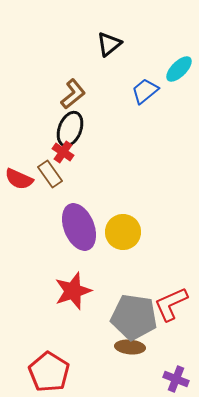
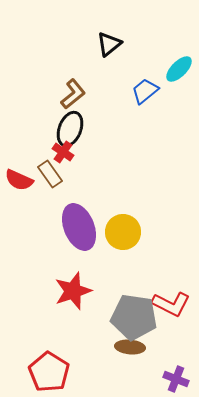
red semicircle: moved 1 px down
red L-shape: rotated 129 degrees counterclockwise
